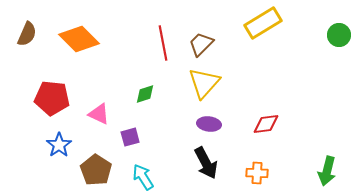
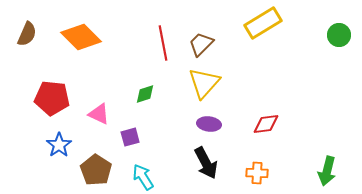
orange diamond: moved 2 px right, 2 px up
